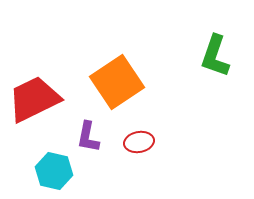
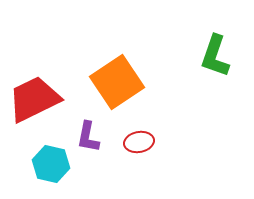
cyan hexagon: moved 3 px left, 7 px up
